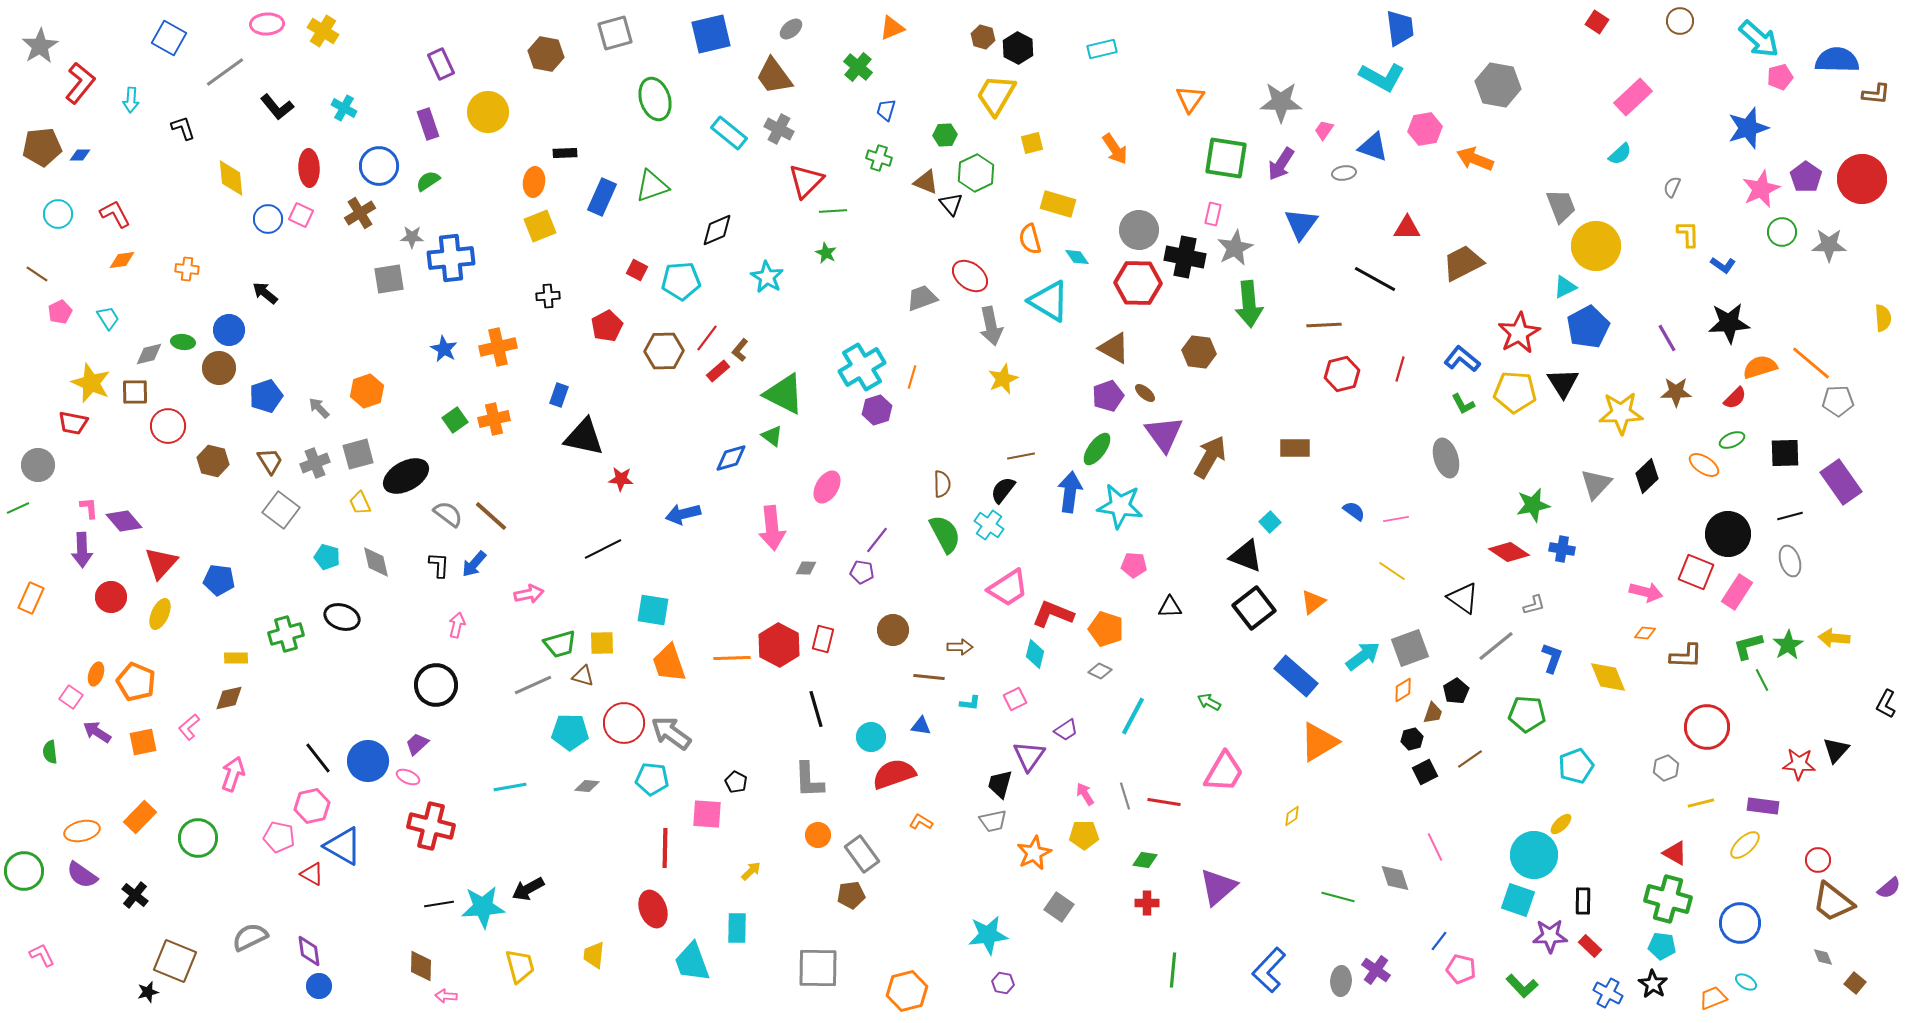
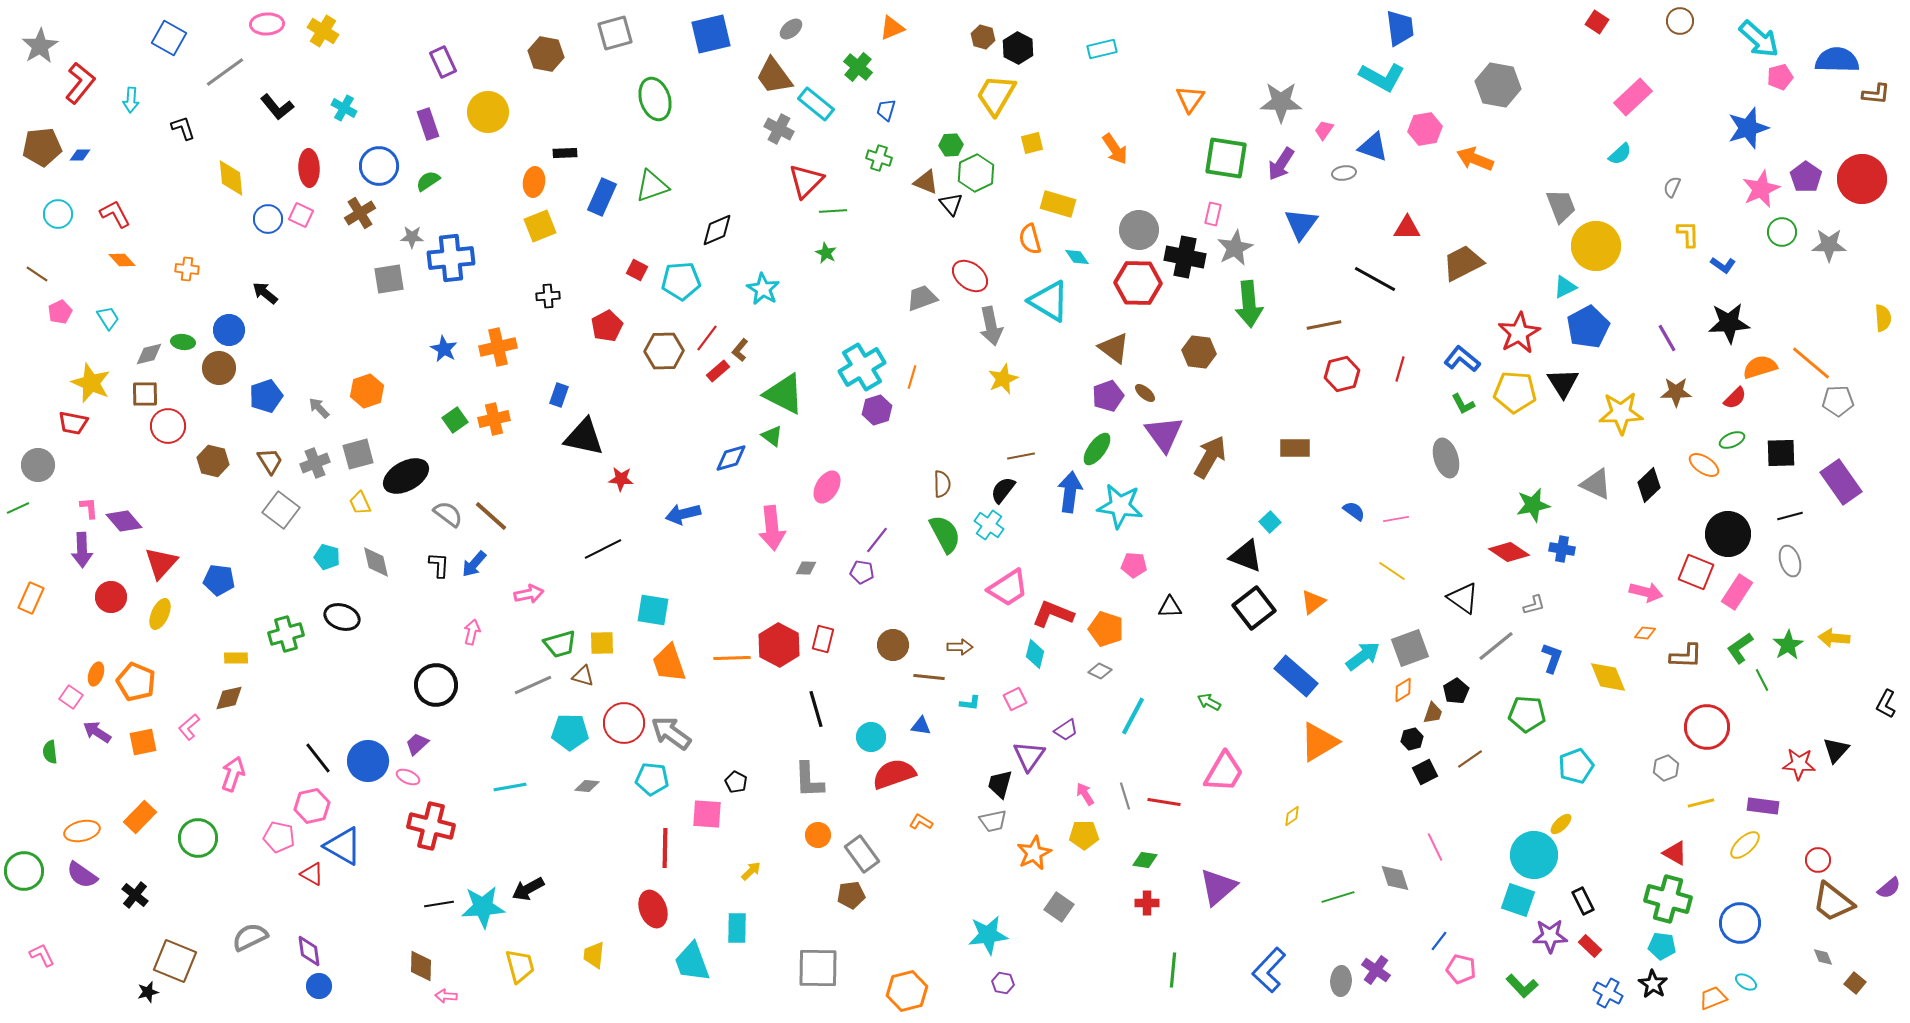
purple rectangle at (441, 64): moved 2 px right, 2 px up
cyan rectangle at (729, 133): moved 87 px right, 29 px up
green hexagon at (945, 135): moved 6 px right, 10 px down
orange diamond at (122, 260): rotated 56 degrees clockwise
cyan star at (767, 277): moved 4 px left, 12 px down
brown line at (1324, 325): rotated 8 degrees counterclockwise
brown triangle at (1114, 348): rotated 8 degrees clockwise
brown square at (135, 392): moved 10 px right, 2 px down
black square at (1785, 453): moved 4 px left
black diamond at (1647, 476): moved 2 px right, 9 px down
gray triangle at (1596, 484): rotated 48 degrees counterclockwise
pink arrow at (457, 625): moved 15 px right, 7 px down
brown circle at (893, 630): moved 15 px down
green L-shape at (1748, 646): moved 8 px left, 2 px down; rotated 20 degrees counterclockwise
green line at (1338, 897): rotated 32 degrees counterclockwise
black rectangle at (1583, 901): rotated 28 degrees counterclockwise
